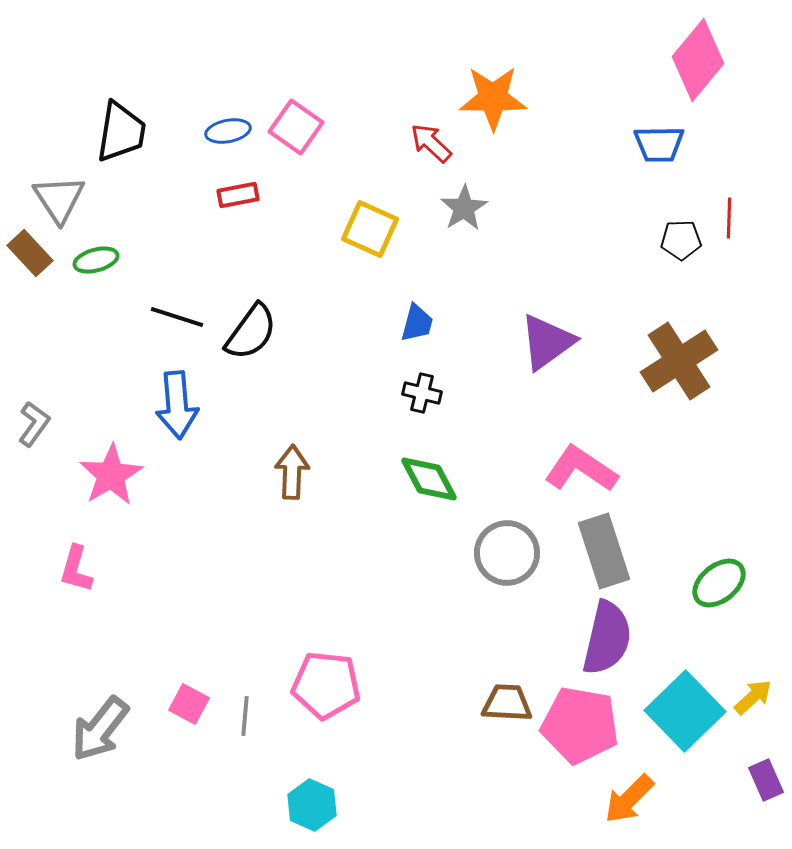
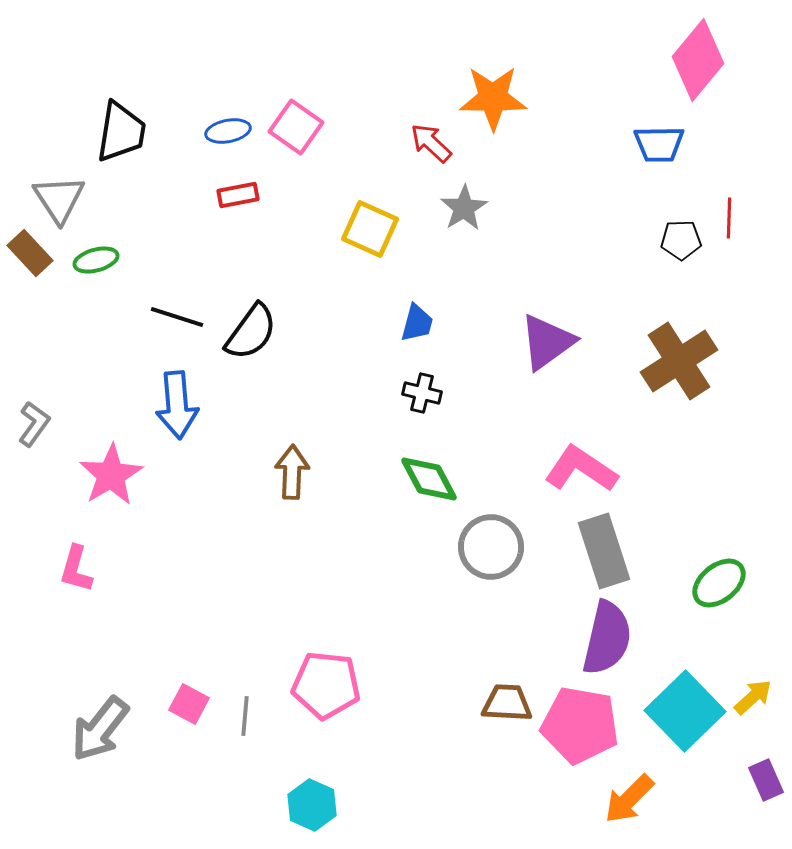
gray circle at (507, 553): moved 16 px left, 6 px up
